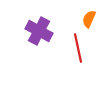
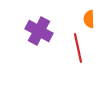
orange semicircle: rotated 24 degrees counterclockwise
